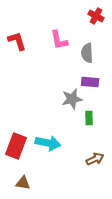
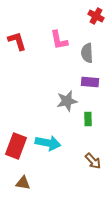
gray star: moved 5 px left, 2 px down
green rectangle: moved 1 px left, 1 px down
brown arrow: moved 2 px left, 2 px down; rotated 72 degrees clockwise
